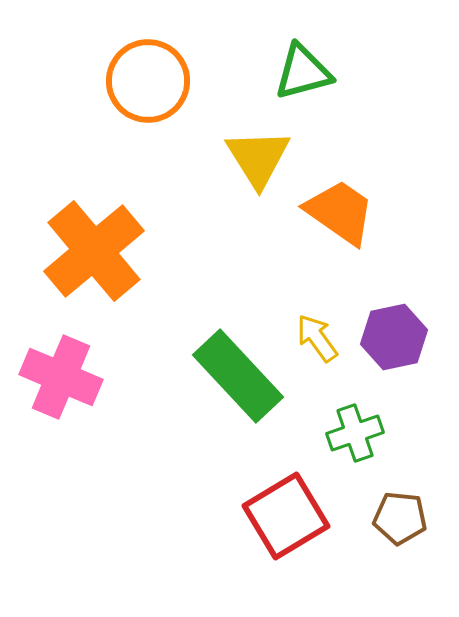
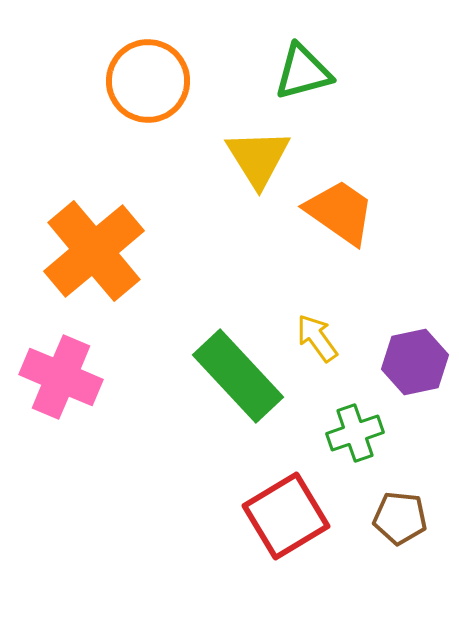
purple hexagon: moved 21 px right, 25 px down
